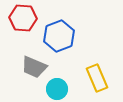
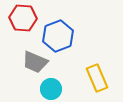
blue hexagon: moved 1 px left
gray trapezoid: moved 1 px right, 5 px up
cyan circle: moved 6 px left
